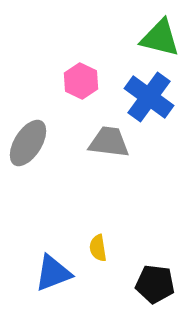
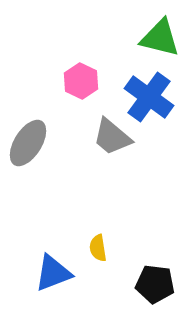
gray trapezoid: moved 3 px right, 5 px up; rotated 147 degrees counterclockwise
